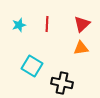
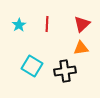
cyan star: rotated 16 degrees counterclockwise
black cross: moved 3 px right, 12 px up; rotated 20 degrees counterclockwise
